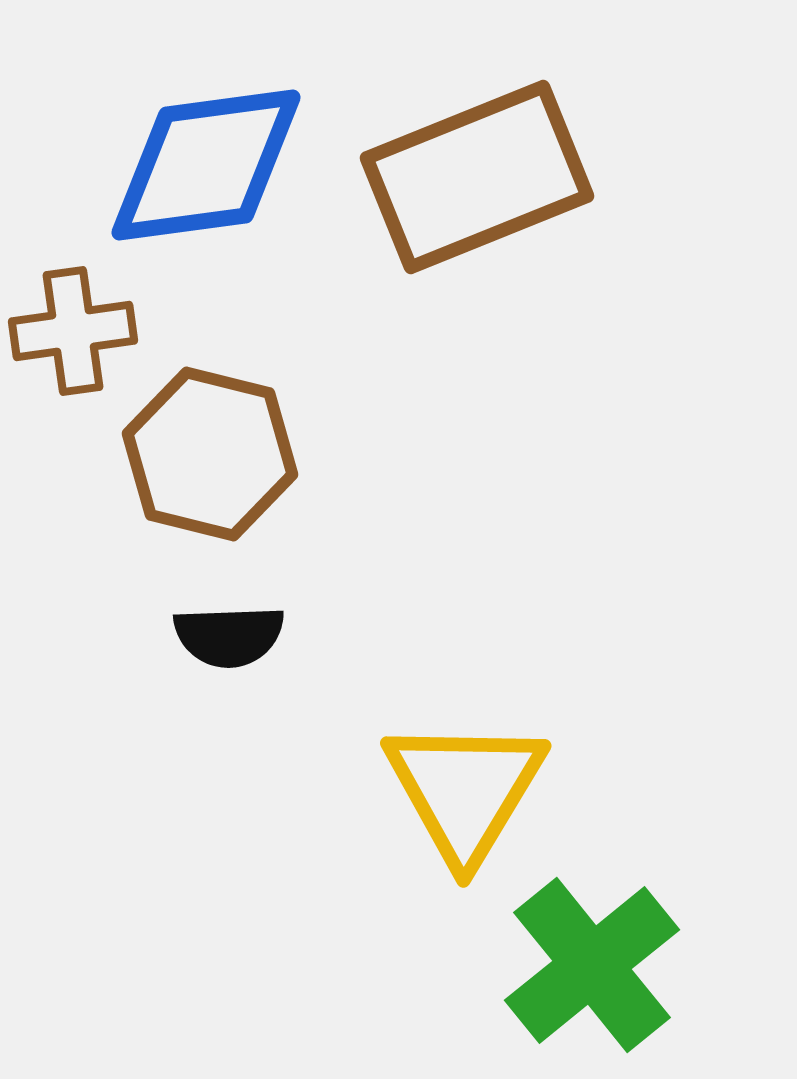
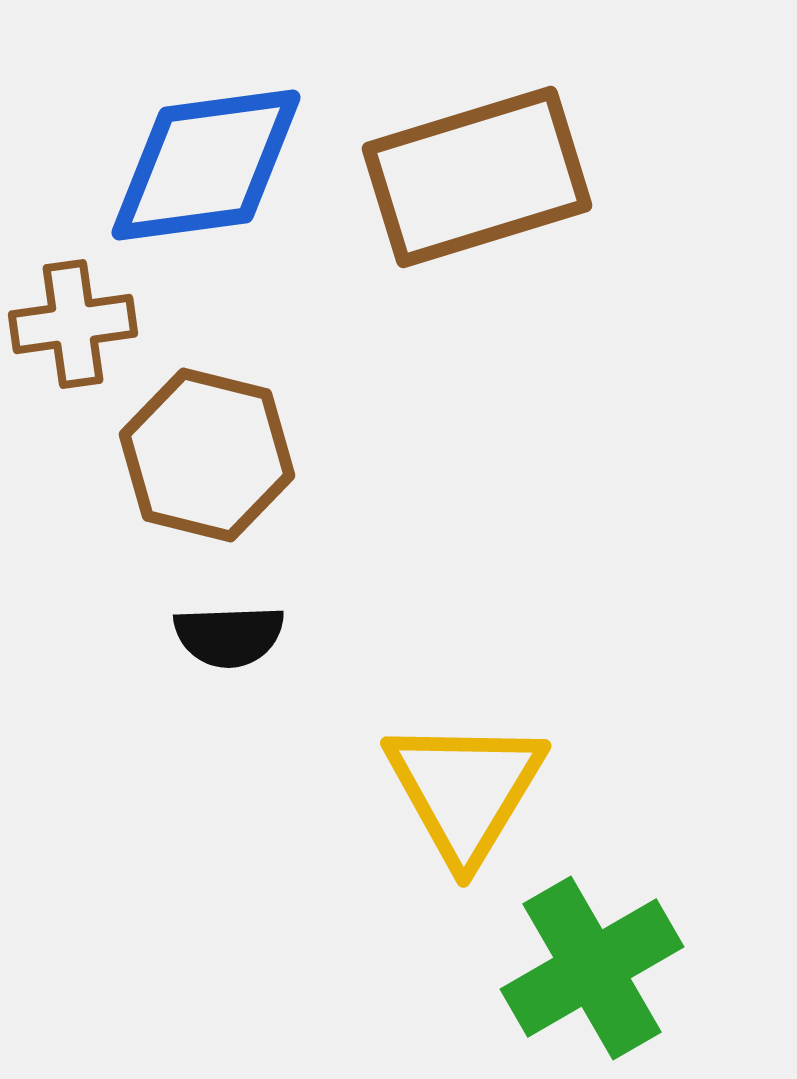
brown rectangle: rotated 5 degrees clockwise
brown cross: moved 7 px up
brown hexagon: moved 3 px left, 1 px down
green cross: moved 3 px down; rotated 9 degrees clockwise
